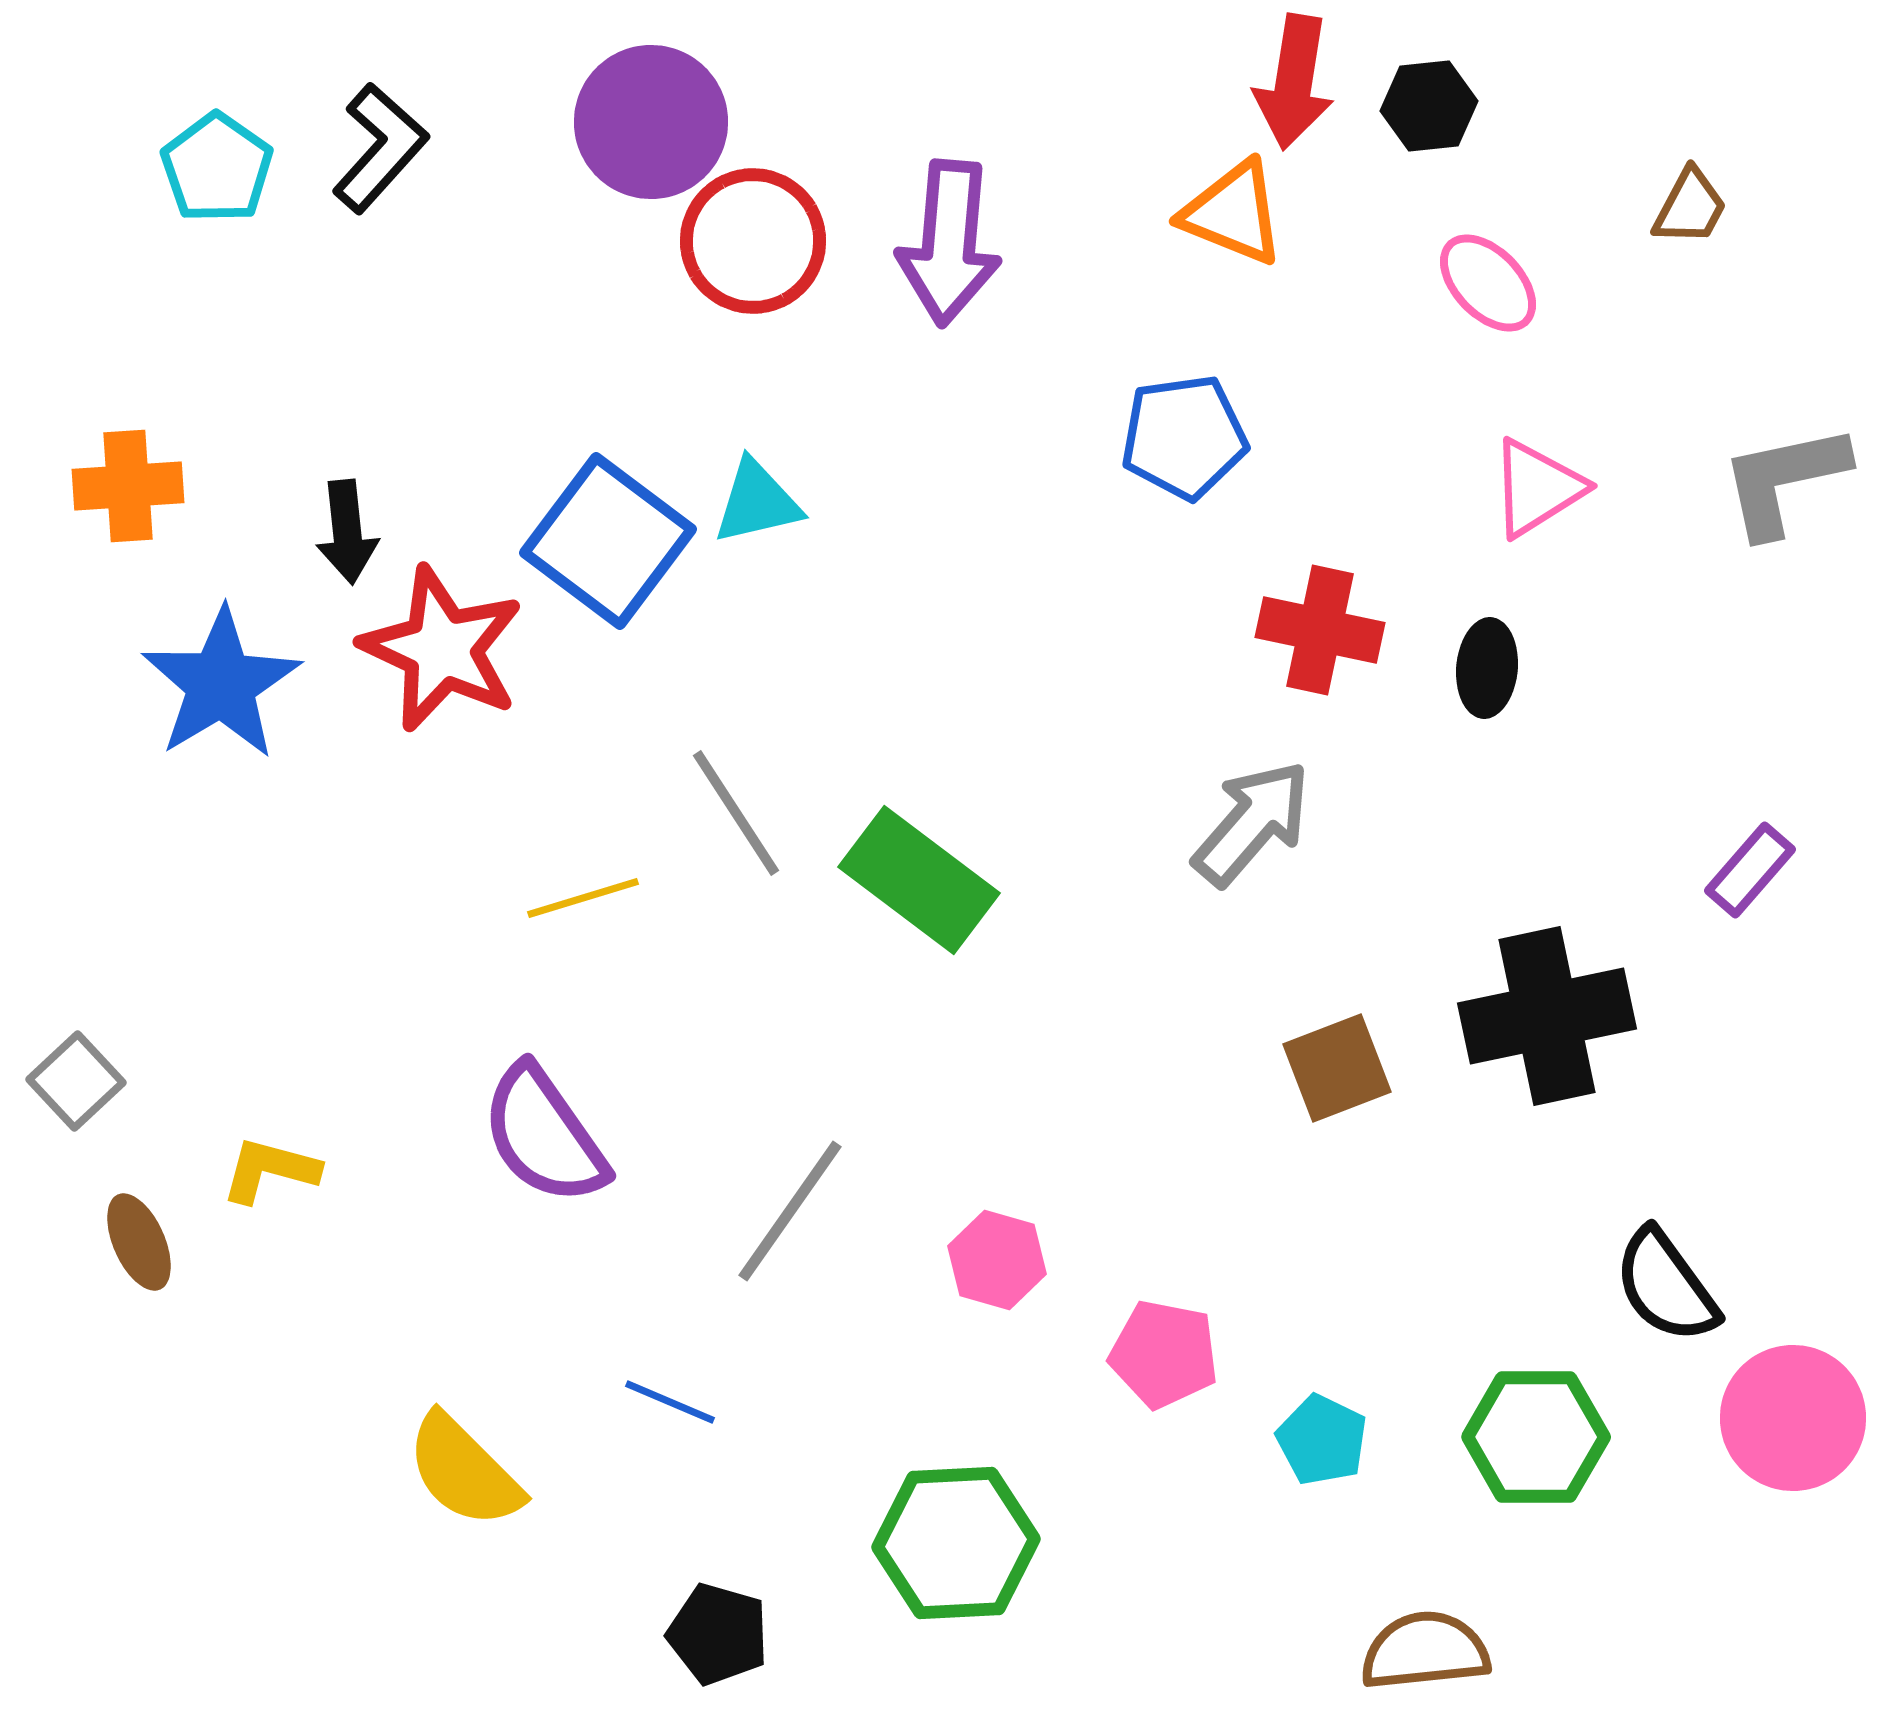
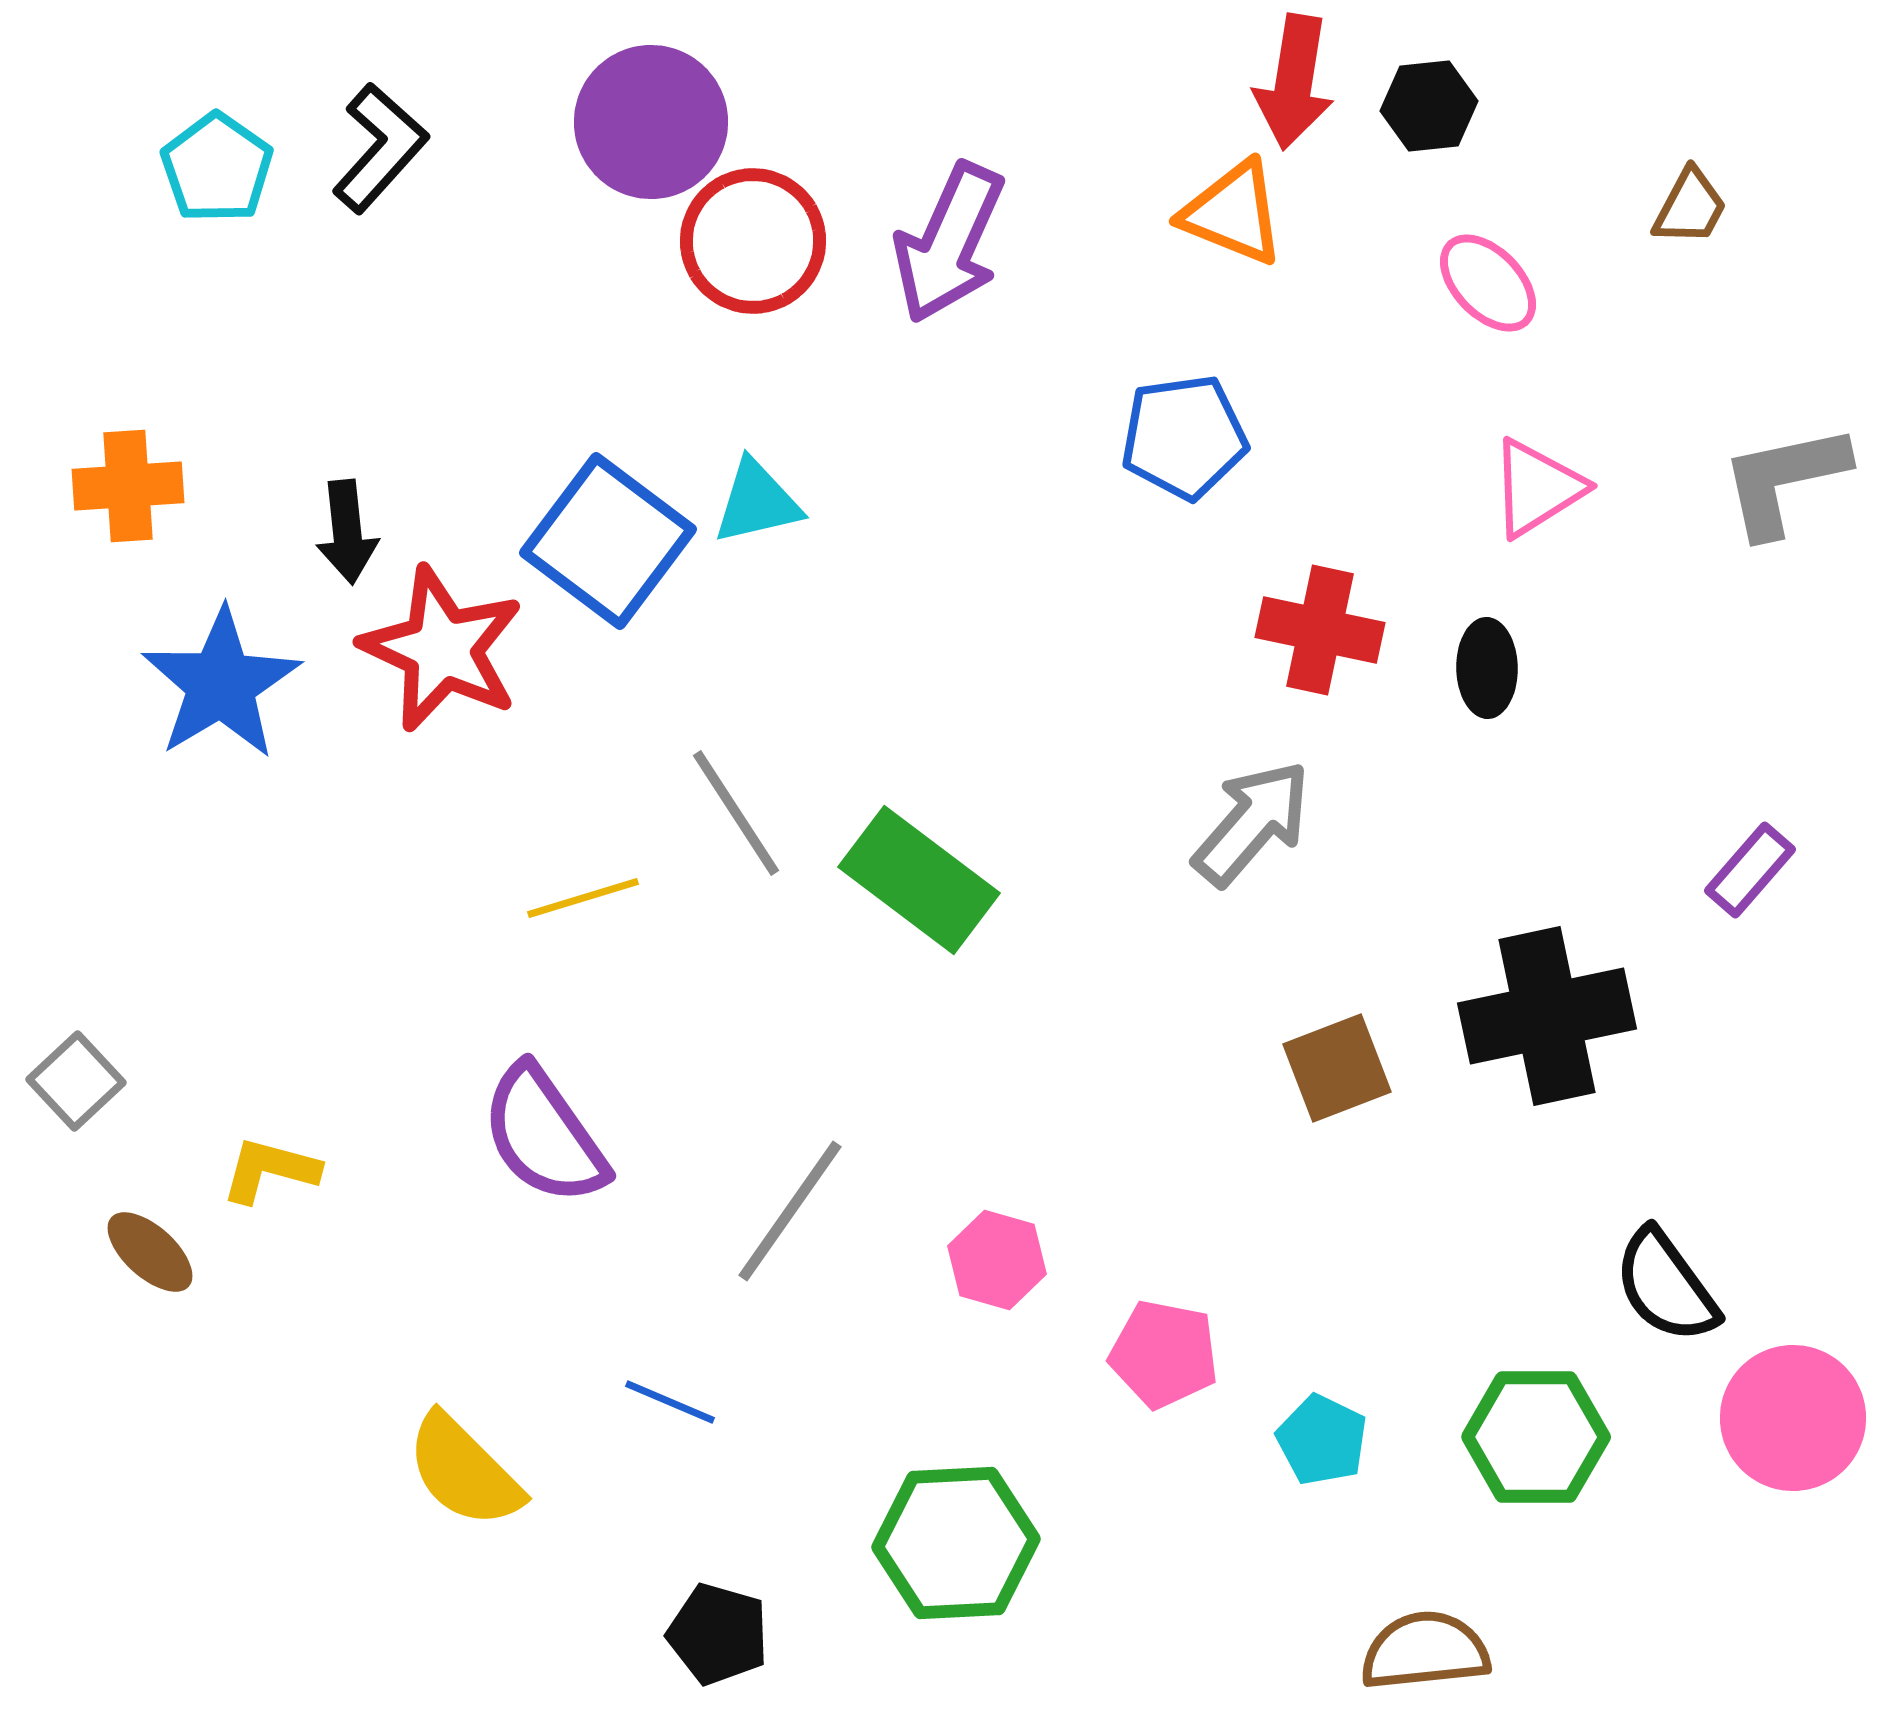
purple arrow at (949, 243): rotated 19 degrees clockwise
black ellipse at (1487, 668): rotated 6 degrees counterclockwise
brown ellipse at (139, 1242): moved 11 px right, 10 px down; rotated 24 degrees counterclockwise
